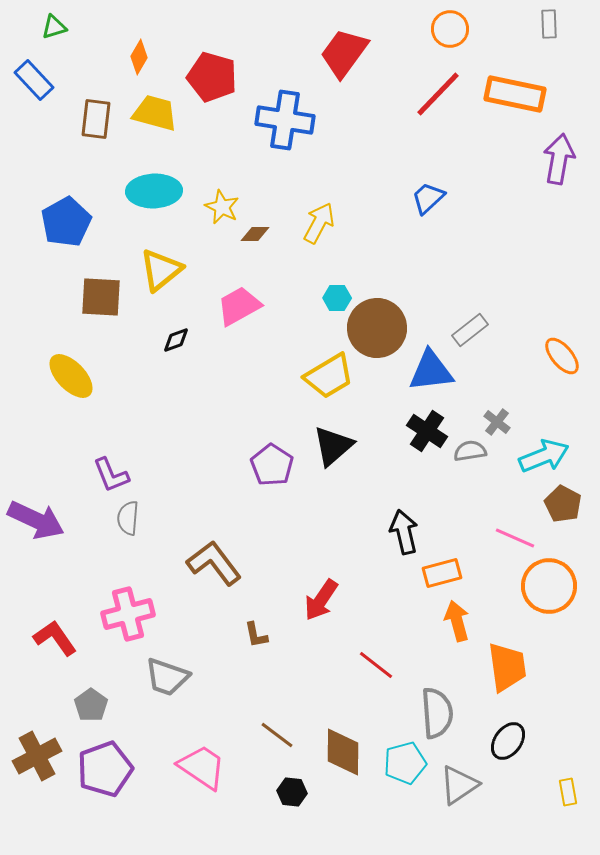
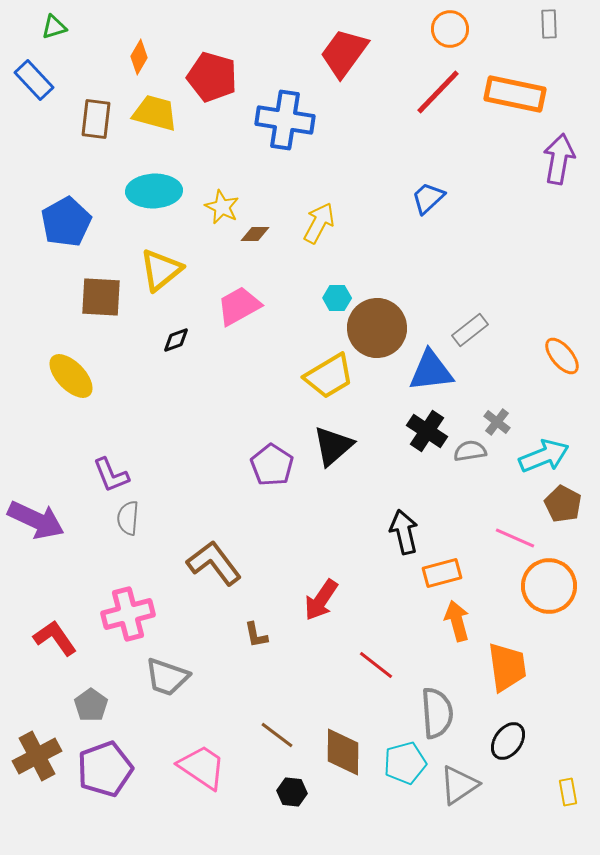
red line at (438, 94): moved 2 px up
